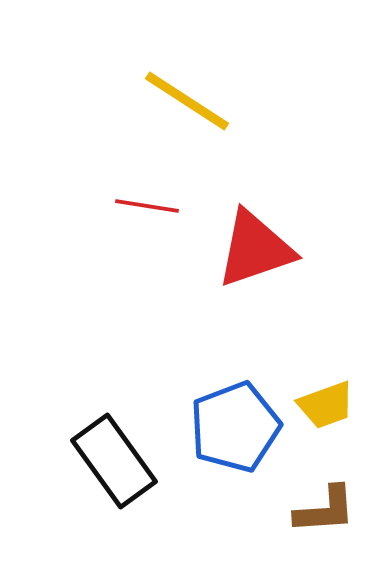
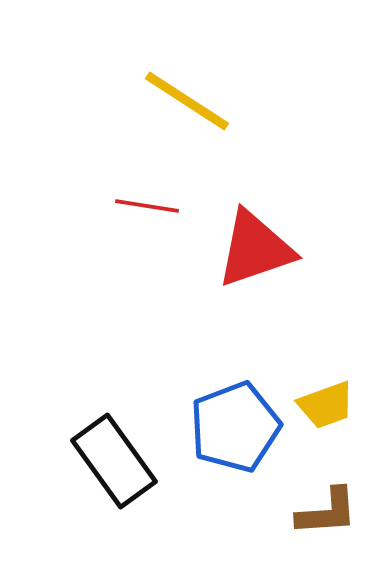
brown L-shape: moved 2 px right, 2 px down
